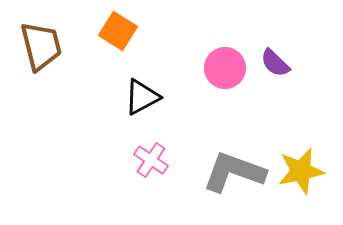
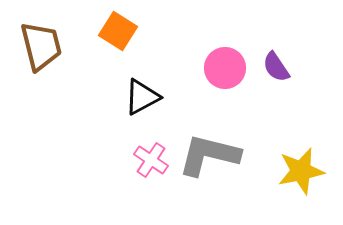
purple semicircle: moved 1 px right, 4 px down; rotated 12 degrees clockwise
gray L-shape: moved 25 px left, 17 px up; rotated 6 degrees counterclockwise
